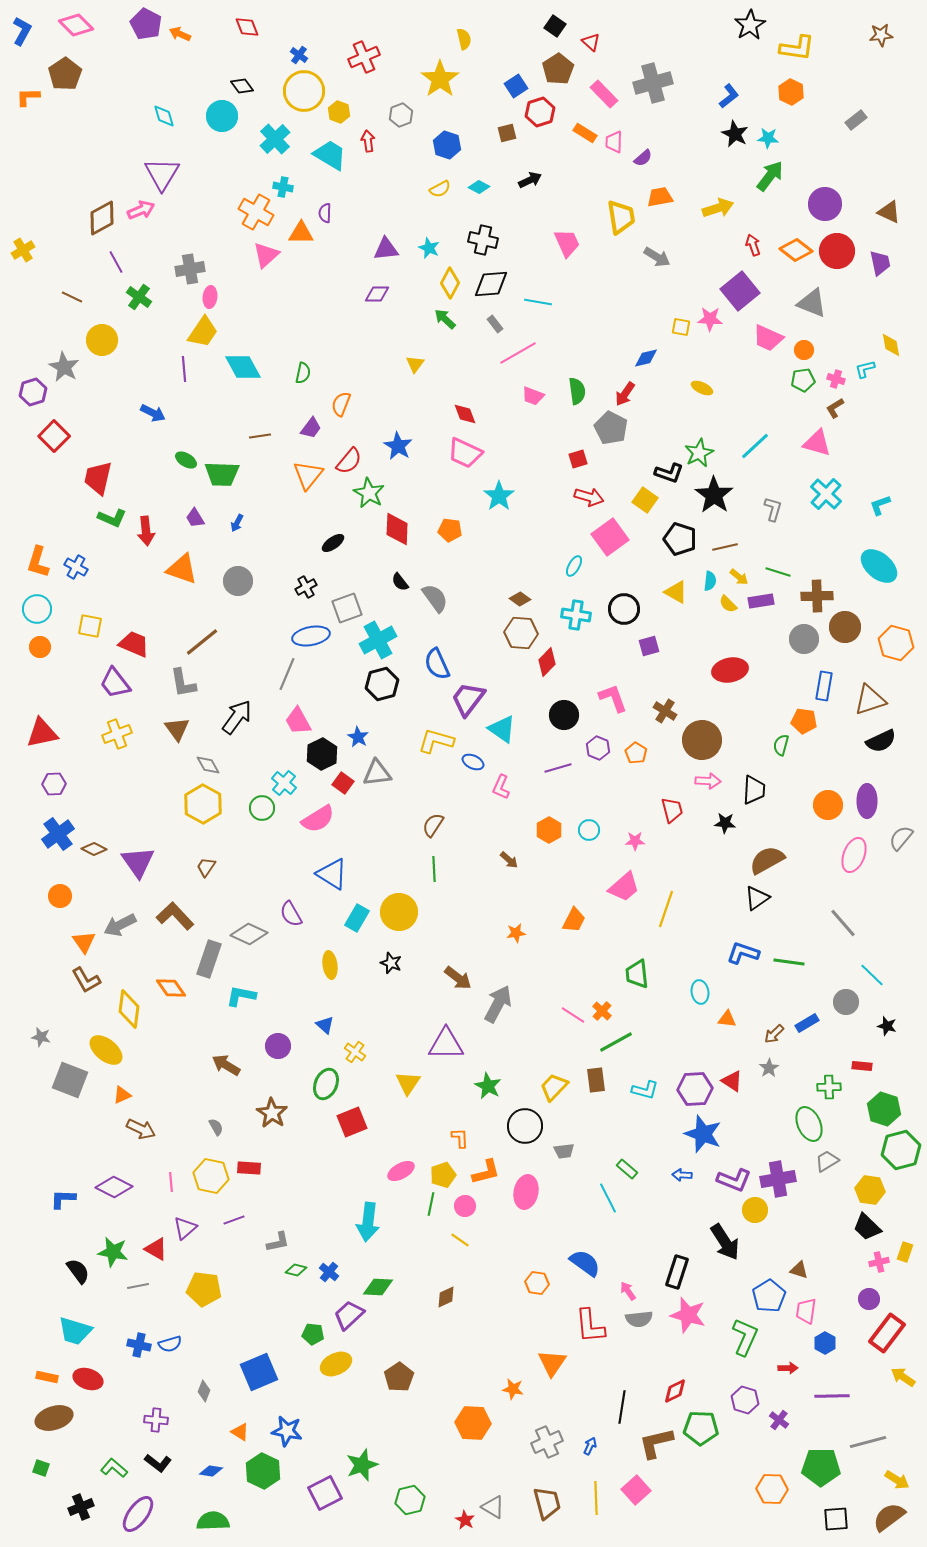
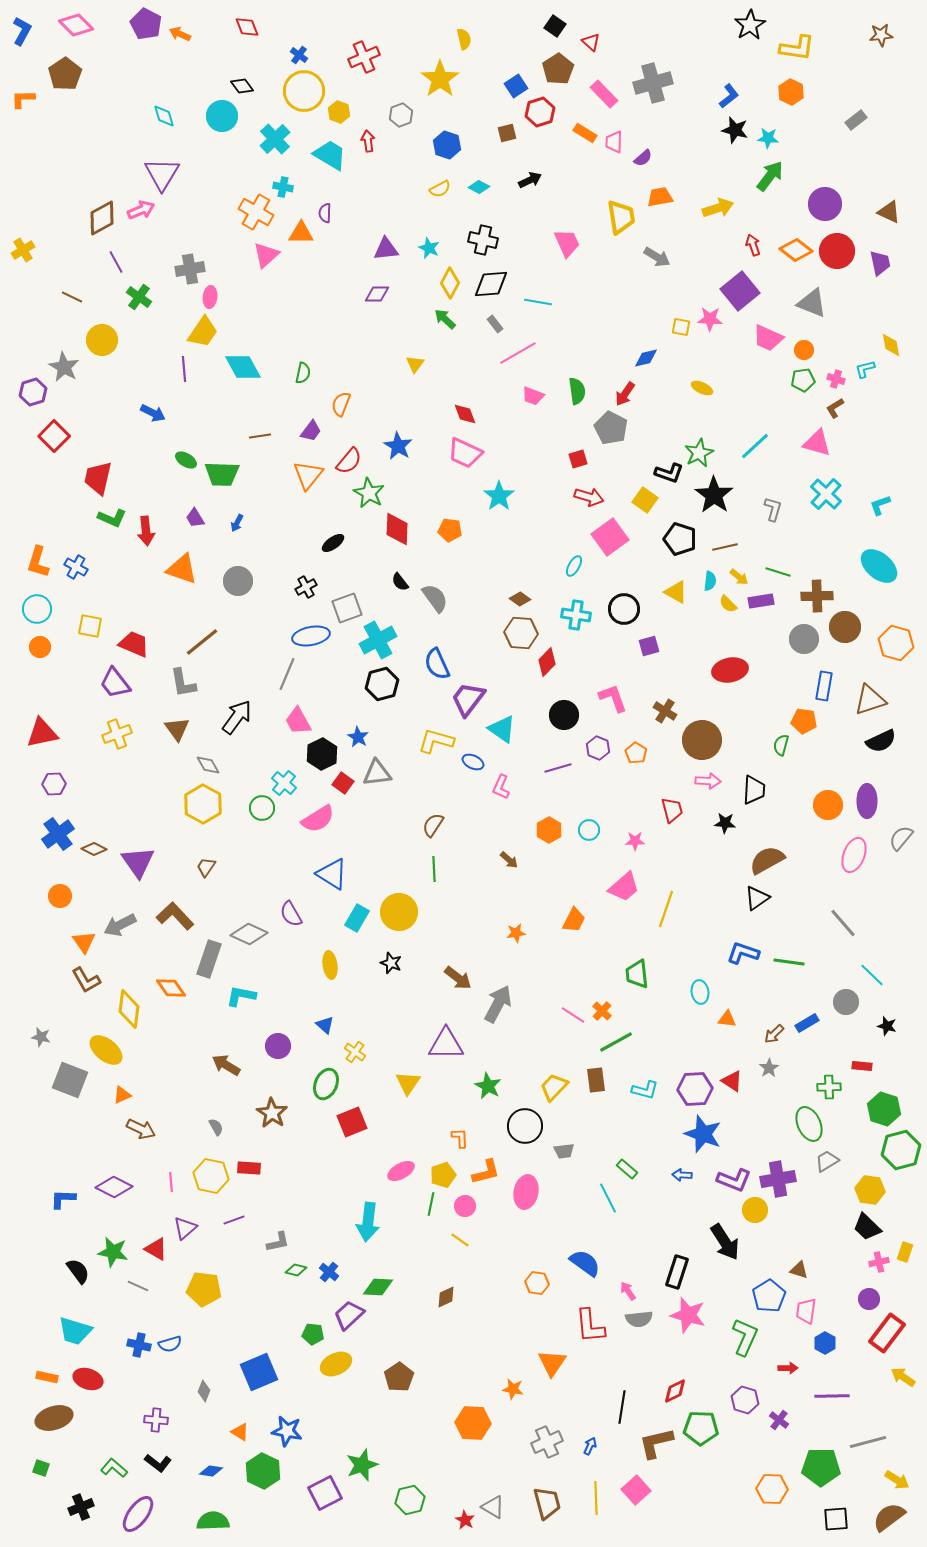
orange L-shape at (28, 97): moved 5 px left, 2 px down
black star at (735, 134): moved 4 px up; rotated 12 degrees counterclockwise
purple trapezoid at (311, 428): moved 3 px down
gray line at (138, 1286): rotated 35 degrees clockwise
